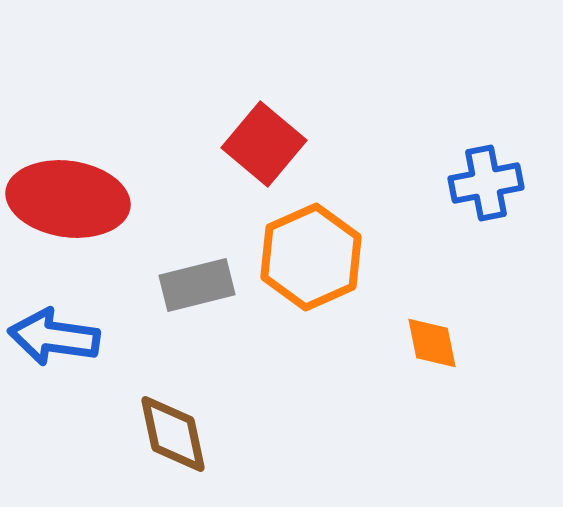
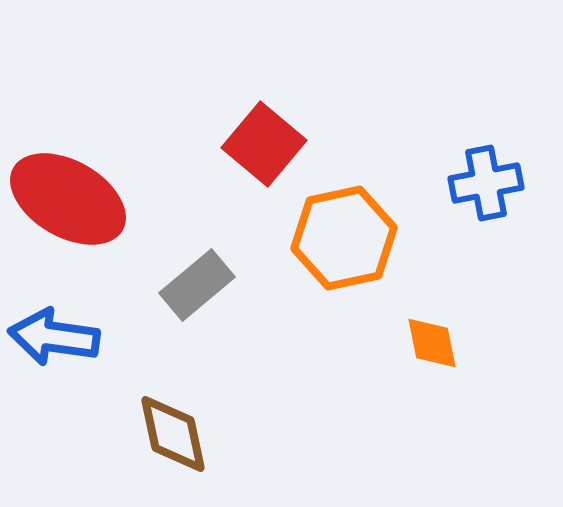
red ellipse: rotated 22 degrees clockwise
orange hexagon: moved 33 px right, 19 px up; rotated 12 degrees clockwise
gray rectangle: rotated 26 degrees counterclockwise
